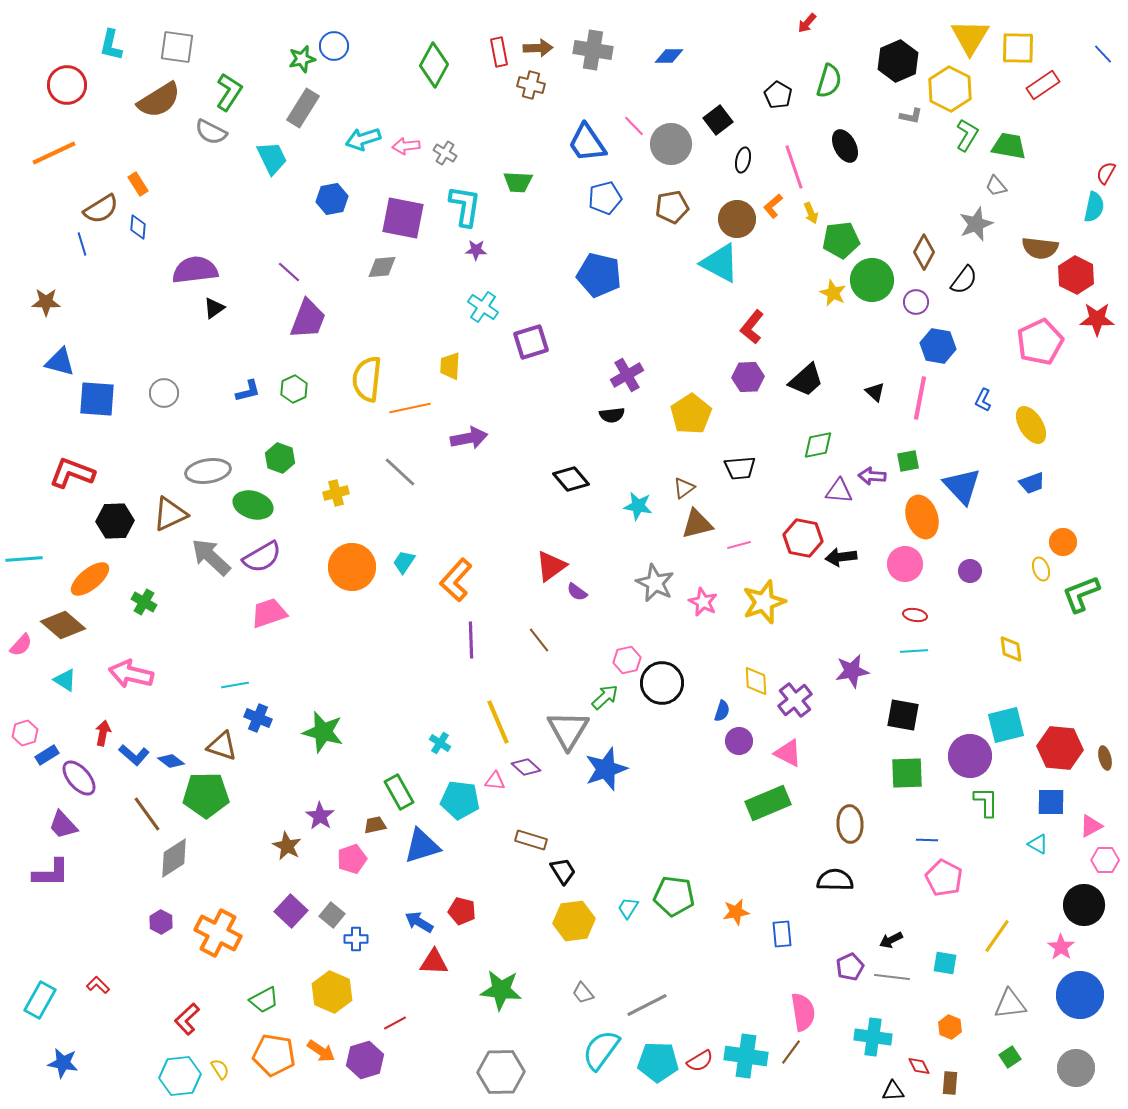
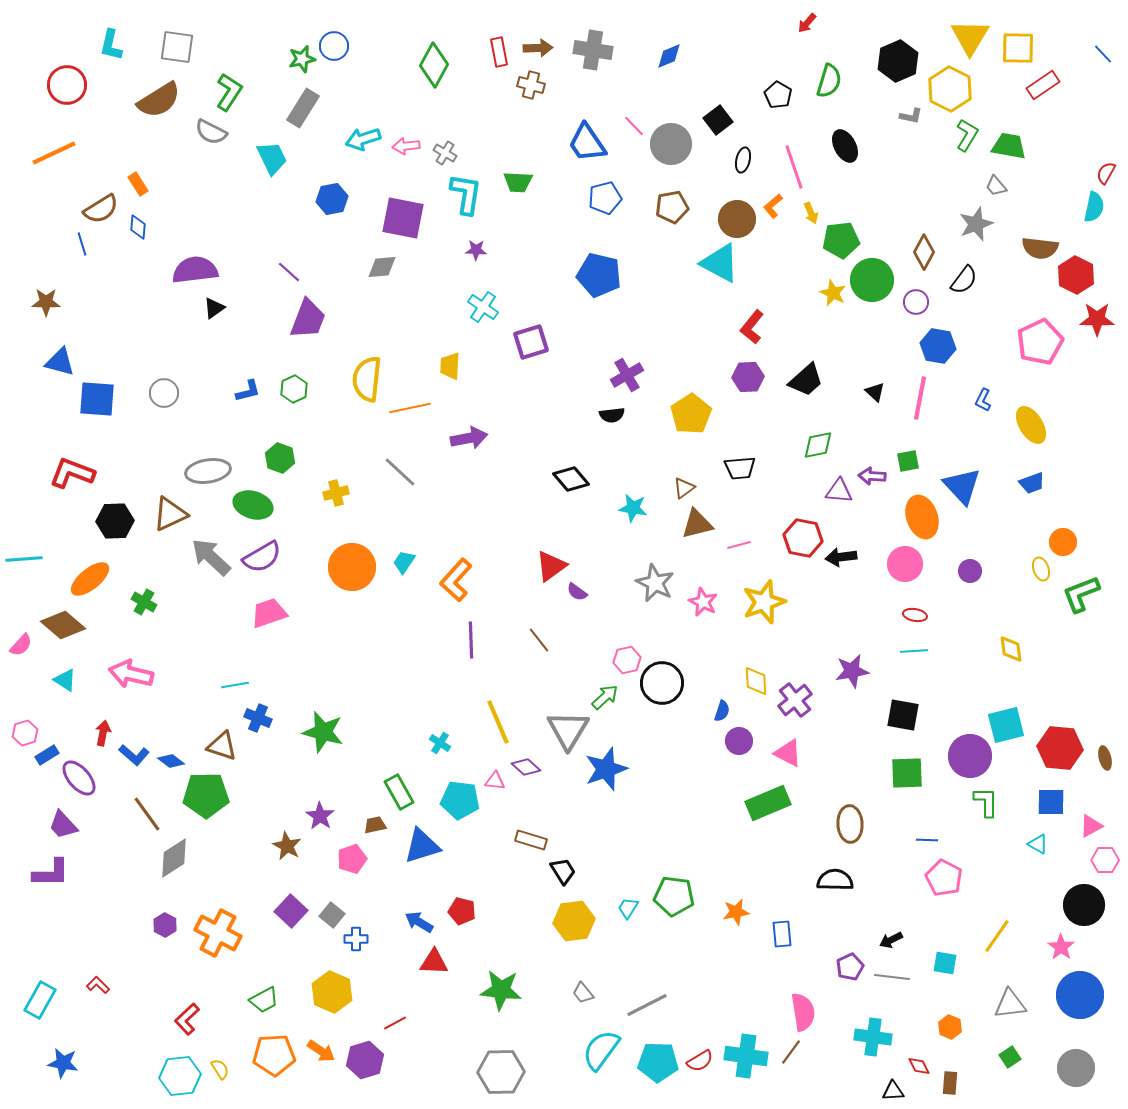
blue diamond at (669, 56): rotated 24 degrees counterclockwise
cyan L-shape at (465, 206): moved 1 px right, 12 px up
cyan star at (638, 506): moved 5 px left, 2 px down
purple hexagon at (161, 922): moved 4 px right, 3 px down
orange pentagon at (274, 1055): rotated 12 degrees counterclockwise
